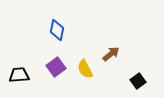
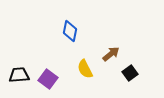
blue diamond: moved 13 px right, 1 px down
purple square: moved 8 px left, 12 px down; rotated 18 degrees counterclockwise
black square: moved 8 px left, 8 px up
